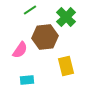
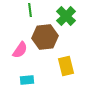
green line: rotated 64 degrees counterclockwise
green cross: moved 1 px up
